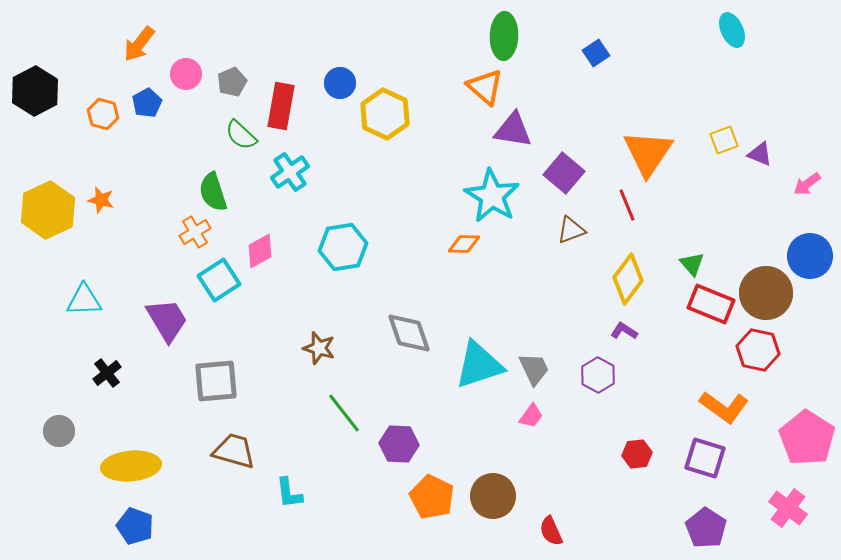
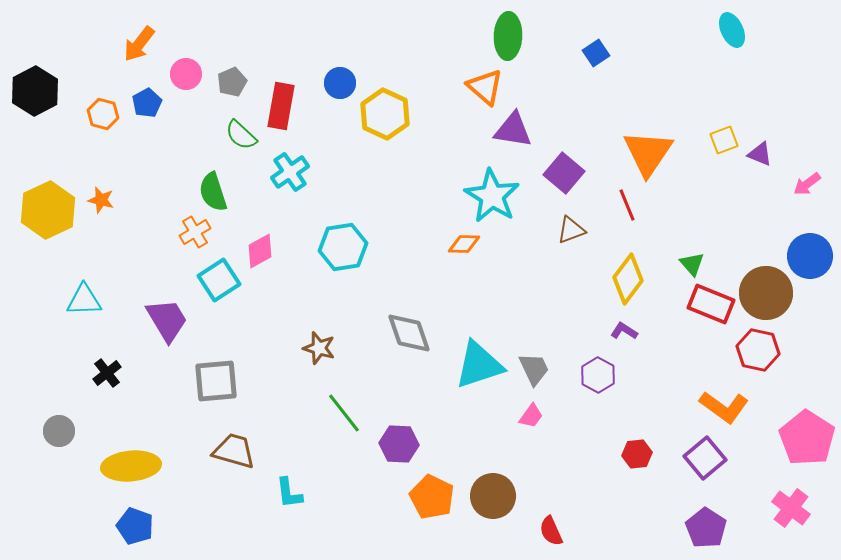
green ellipse at (504, 36): moved 4 px right
purple square at (705, 458): rotated 33 degrees clockwise
pink cross at (788, 508): moved 3 px right
